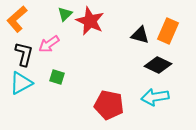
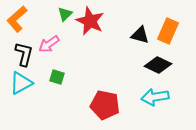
red pentagon: moved 4 px left
